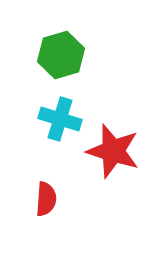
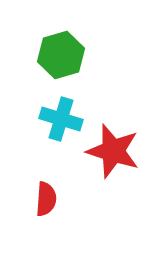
cyan cross: moved 1 px right
